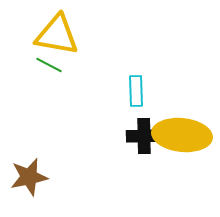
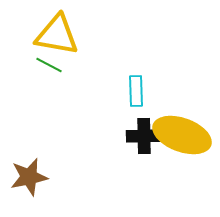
yellow ellipse: rotated 14 degrees clockwise
